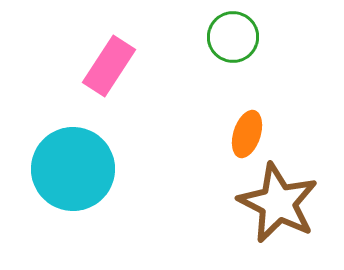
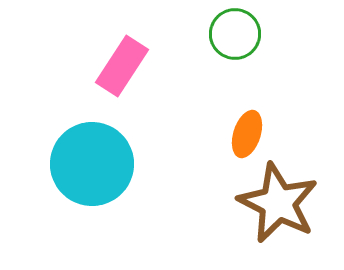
green circle: moved 2 px right, 3 px up
pink rectangle: moved 13 px right
cyan circle: moved 19 px right, 5 px up
